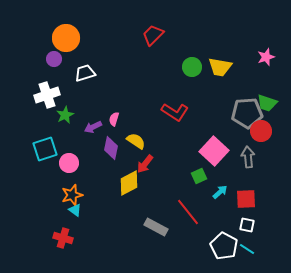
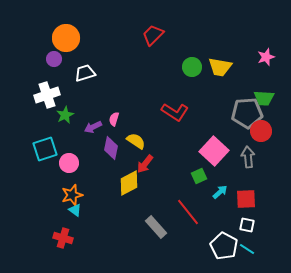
green trapezoid: moved 3 px left, 5 px up; rotated 15 degrees counterclockwise
gray rectangle: rotated 20 degrees clockwise
